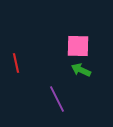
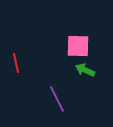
green arrow: moved 4 px right
